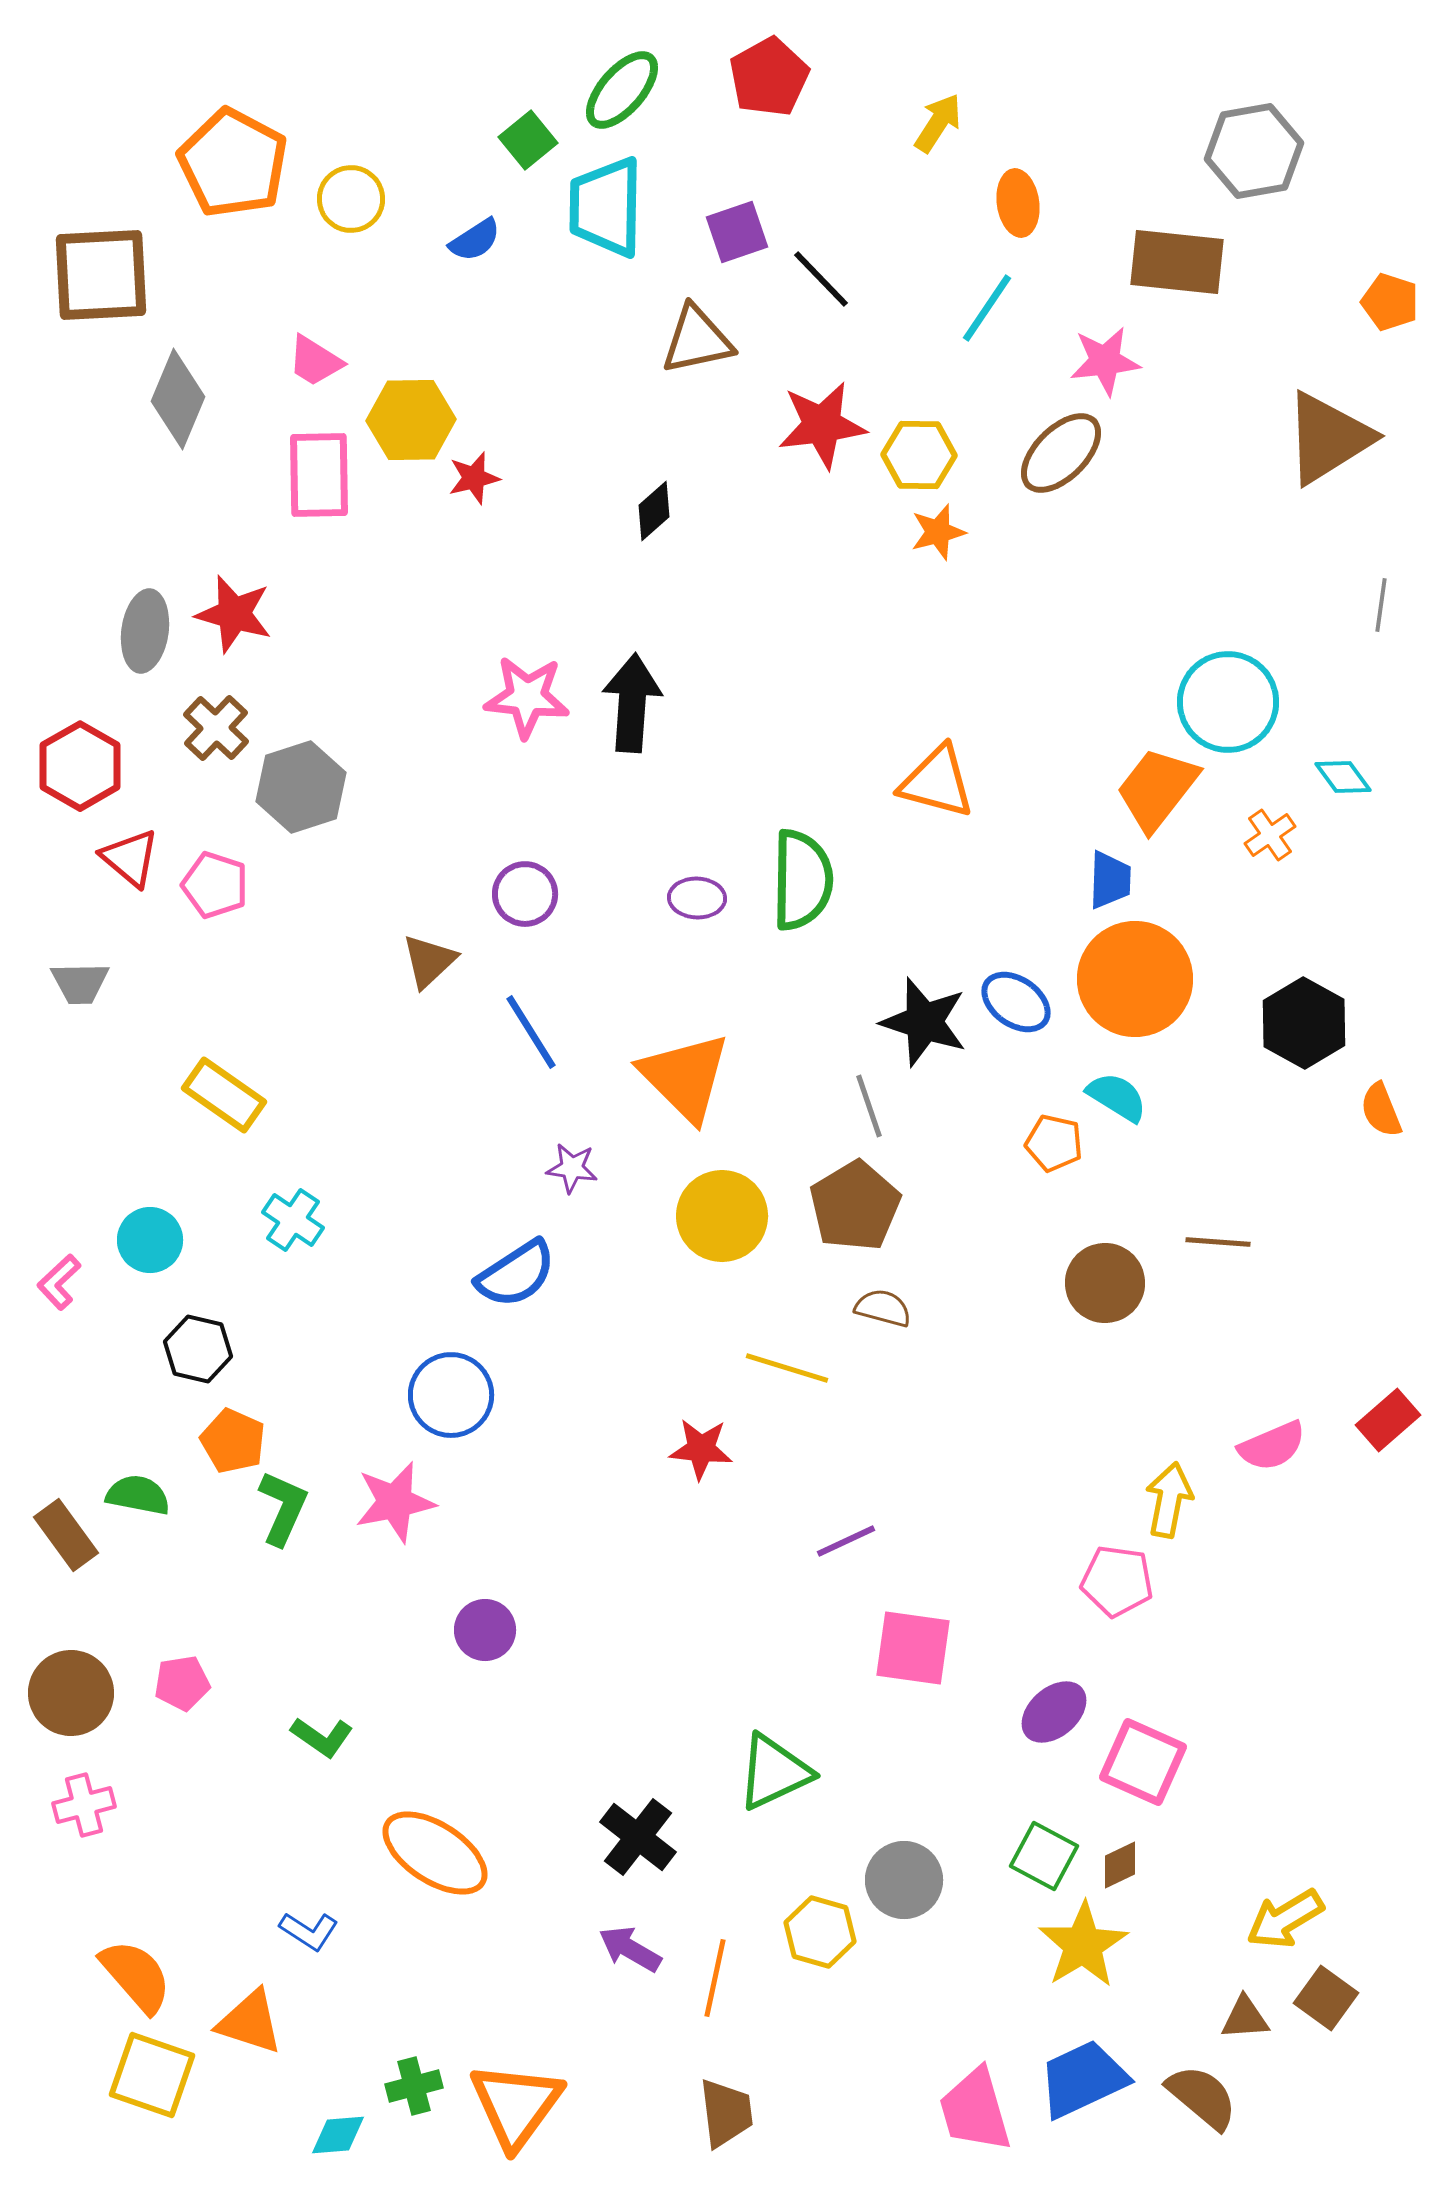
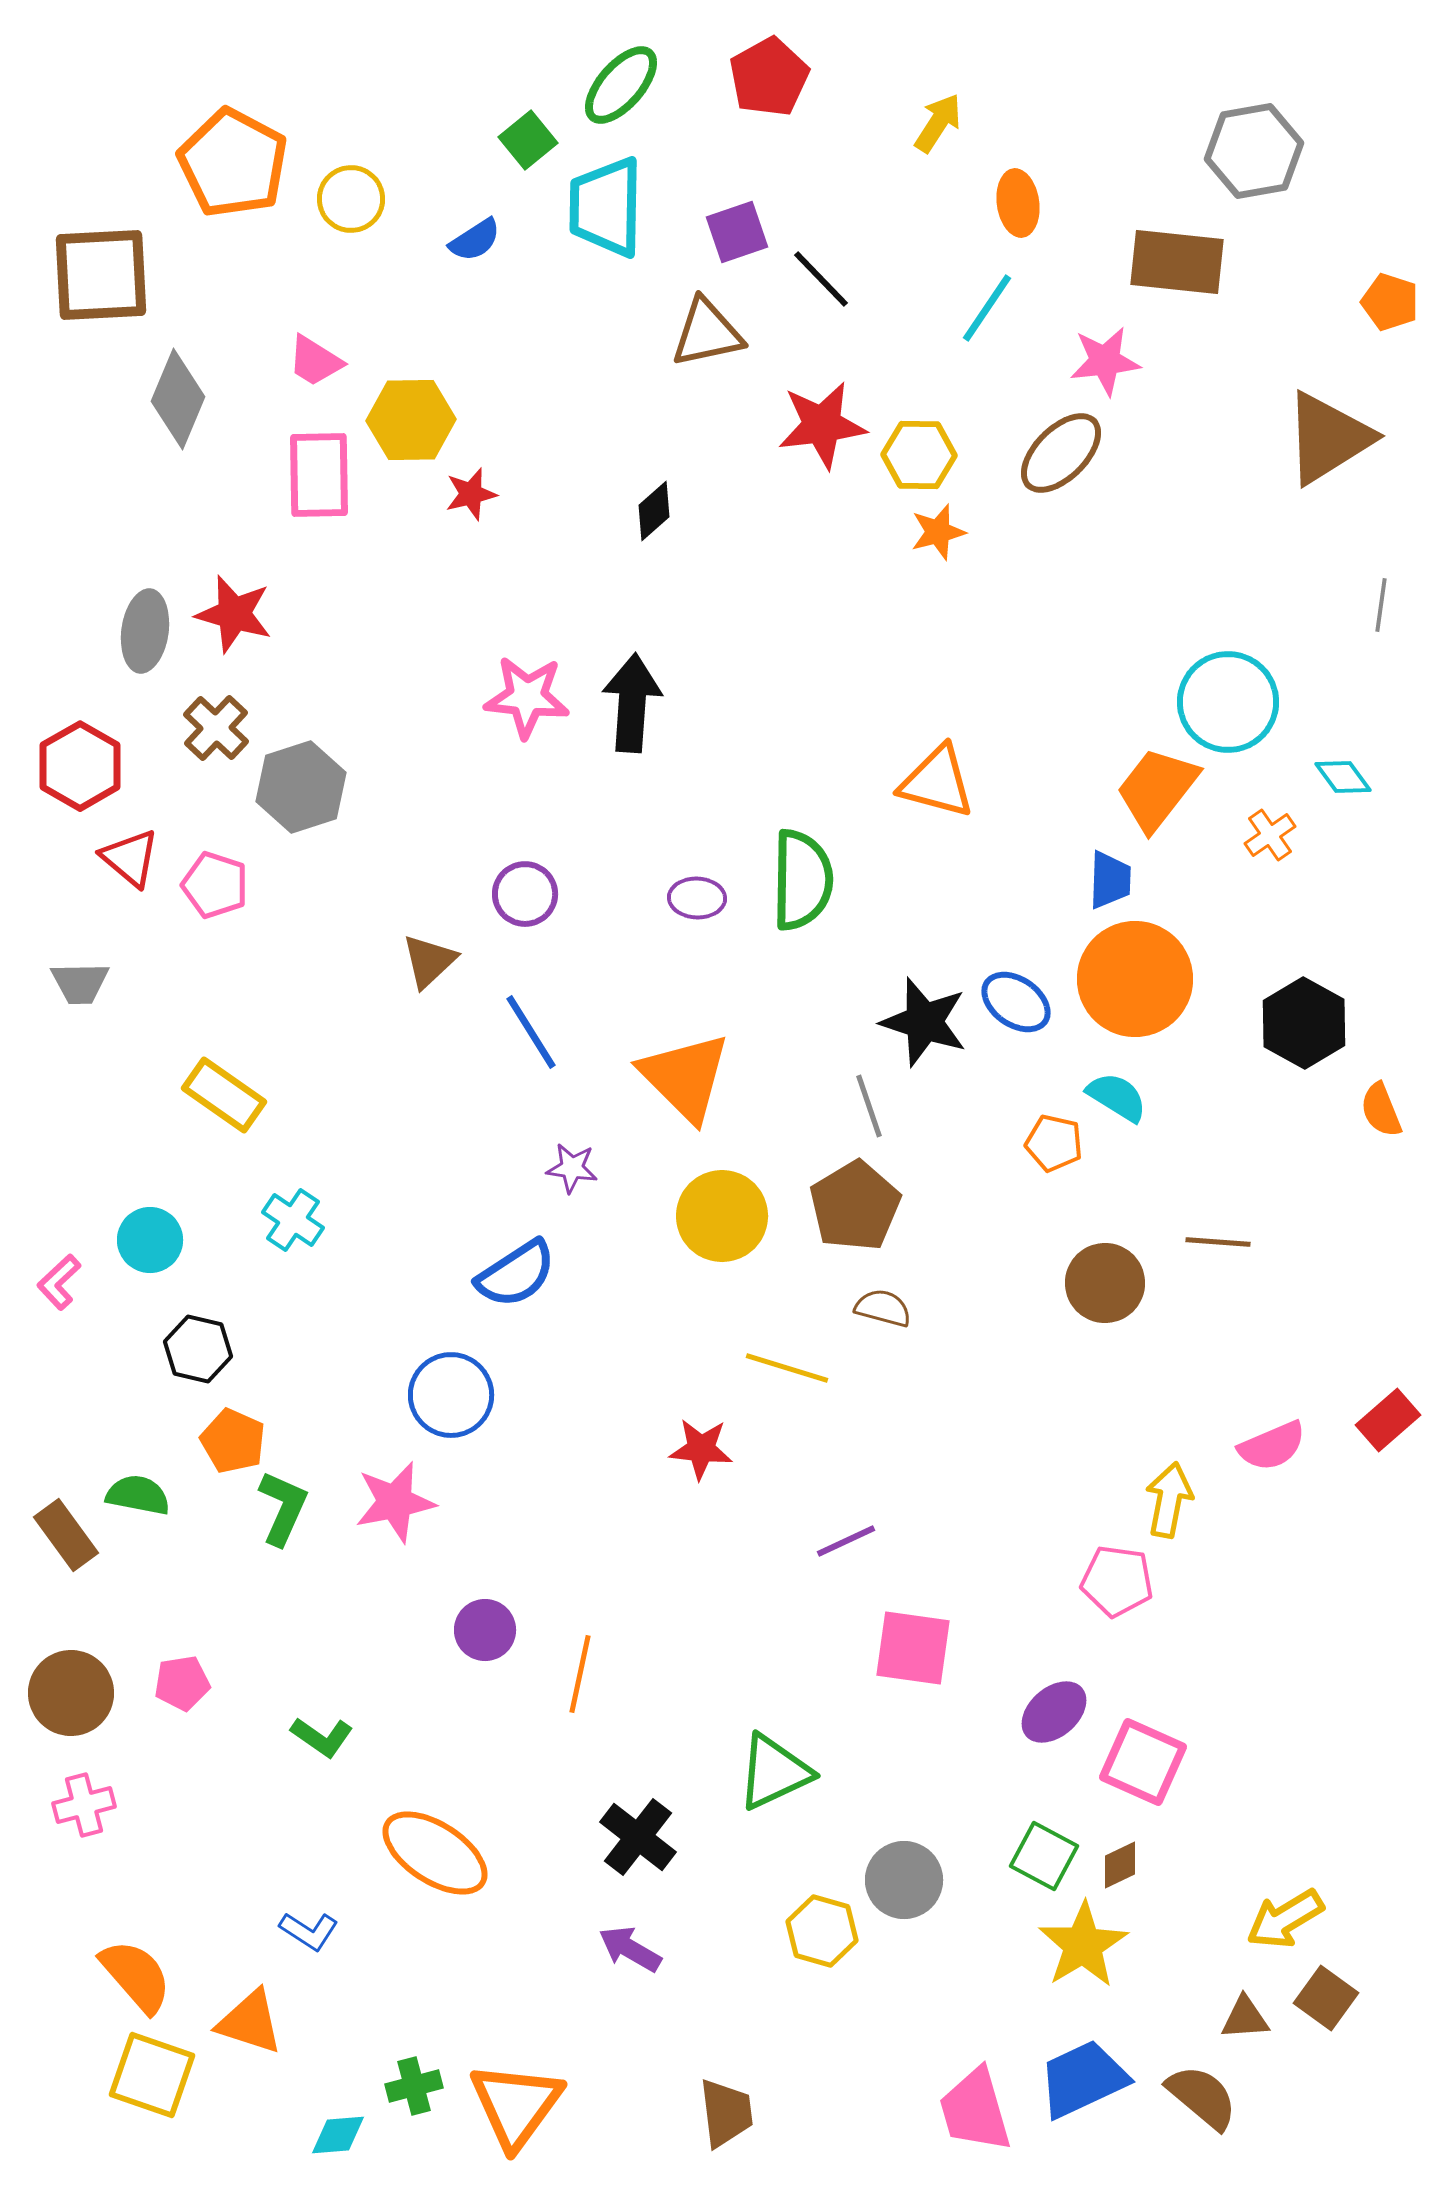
green ellipse at (622, 90): moved 1 px left, 5 px up
brown triangle at (697, 340): moved 10 px right, 7 px up
red star at (474, 478): moved 3 px left, 16 px down
yellow hexagon at (820, 1932): moved 2 px right, 1 px up
orange line at (715, 1978): moved 135 px left, 304 px up
